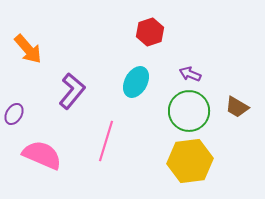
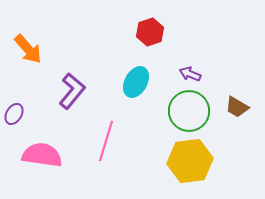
pink semicircle: rotated 15 degrees counterclockwise
